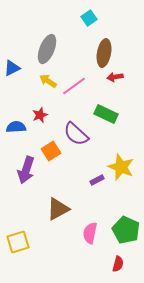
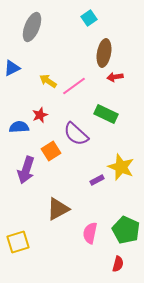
gray ellipse: moved 15 px left, 22 px up
blue semicircle: moved 3 px right
